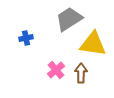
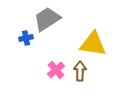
gray trapezoid: moved 22 px left
brown arrow: moved 1 px left, 2 px up
